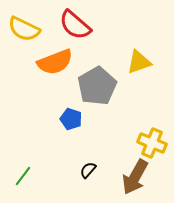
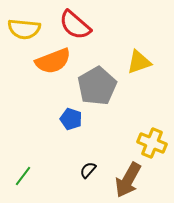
yellow semicircle: rotated 20 degrees counterclockwise
orange semicircle: moved 2 px left, 1 px up
brown arrow: moved 7 px left, 3 px down
